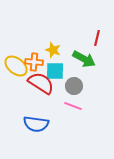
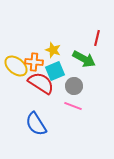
cyan square: rotated 24 degrees counterclockwise
blue semicircle: rotated 50 degrees clockwise
